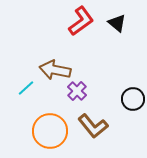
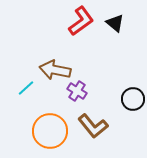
black triangle: moved 2 px left
purple cross: rotated 12 degrees counterclockwise
